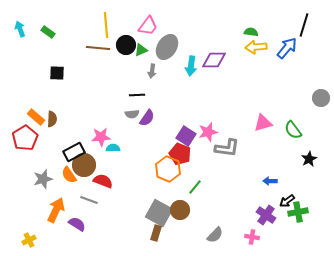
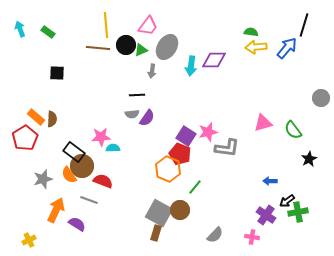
black rectangle at (74, 152): rotated 65 degrees clockwise
brown circle at (84, 165): moved 2 px left, 1 px down
